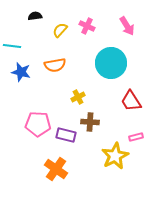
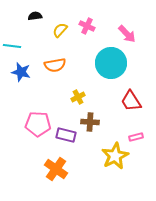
pink arrow: moved 8 px down; rotated 12 degrees counterclockwise
